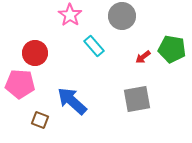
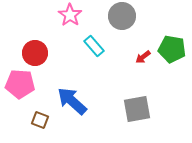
gray square: moved 10 px down
